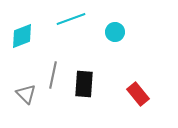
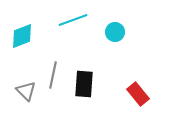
cyan line: moved 2 px right, 1 px down
gray triangle: moved 3 px up
